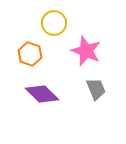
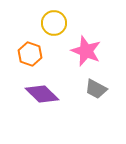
gray trapezoid: rotated 140 degrees clockwise
